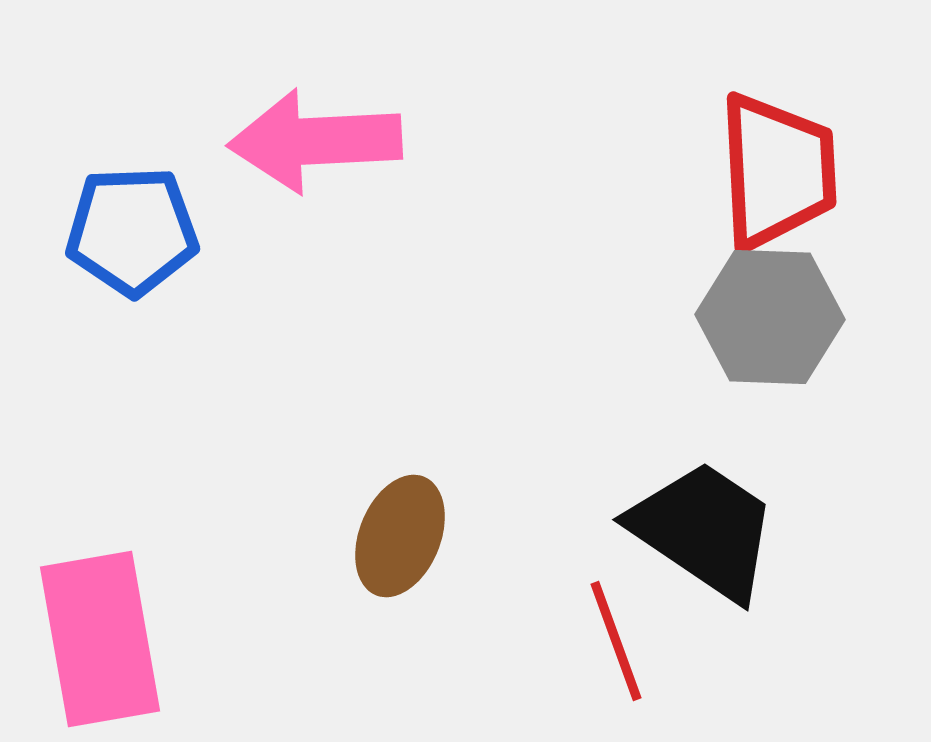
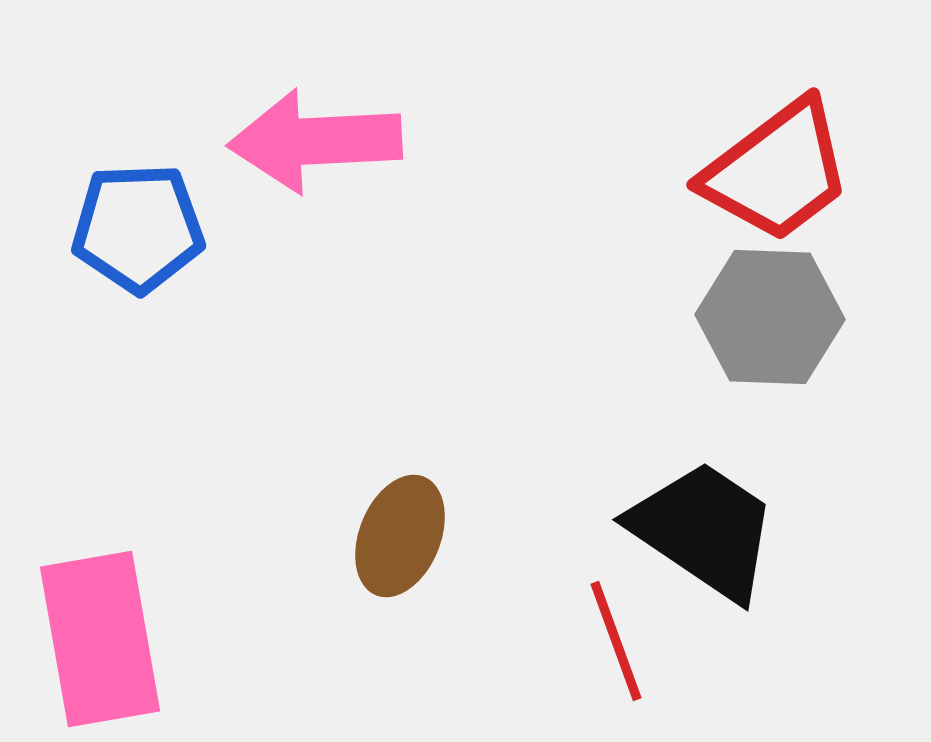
red trapezoid: rotated 56 degrees clockwise
blue pentagon: moved 6 px right, 3 px up
